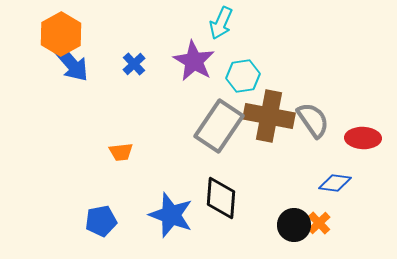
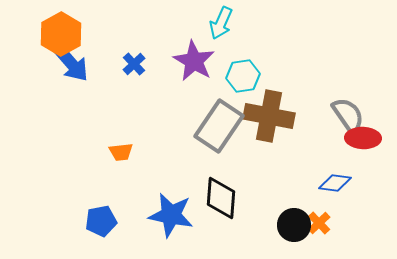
gray semicircle: moved 35 px right, 5 px up
blue star: rotated 9 degrees counterclockwise
